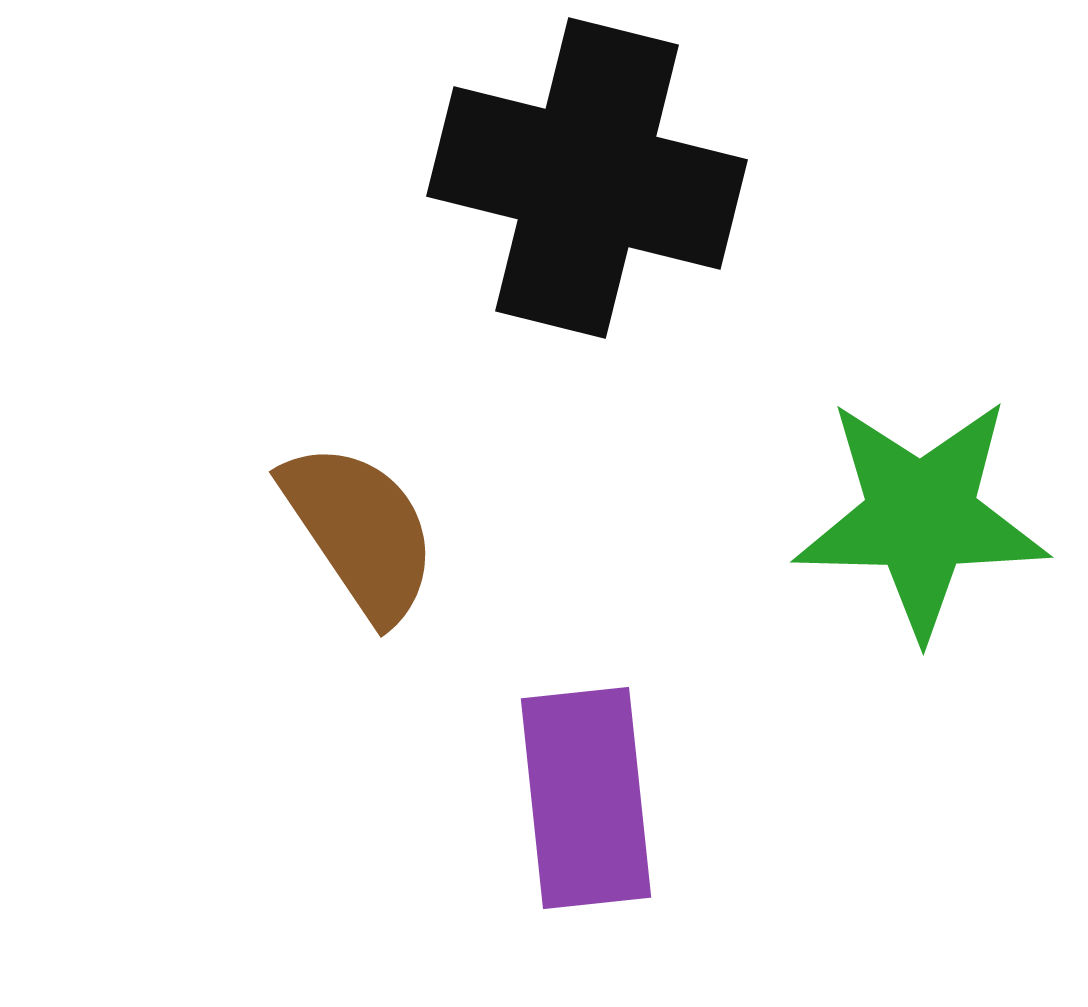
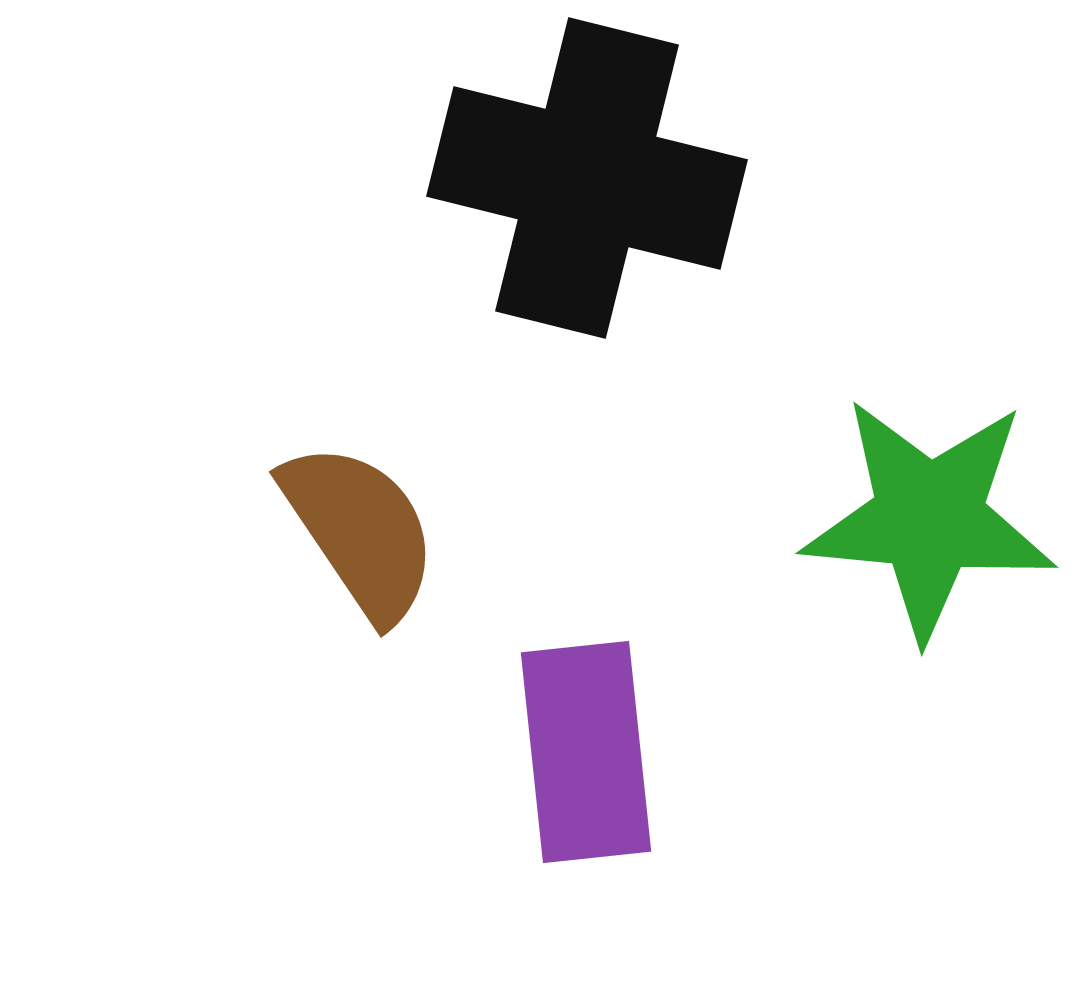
green star: moved 8 px right, 1 px down; rotated 4 degrees clockwise
purple rectangle: moved 46 px up
